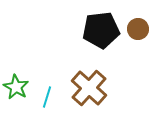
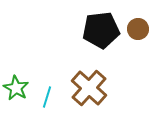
green star: moved 1 px down
